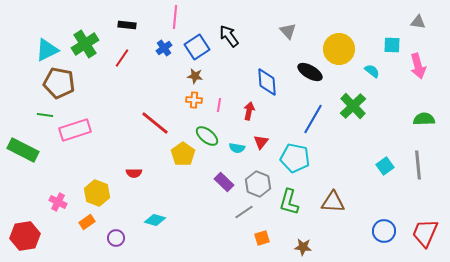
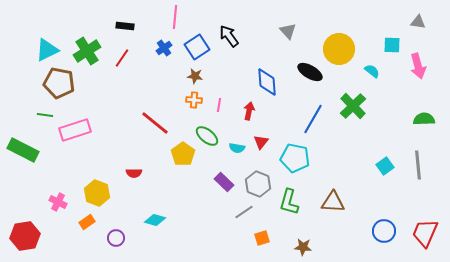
black rectangle at (127, 25): moved 2 px left, 1 px down
green cross at (85, 44): moved 2 px right, 7 px down
